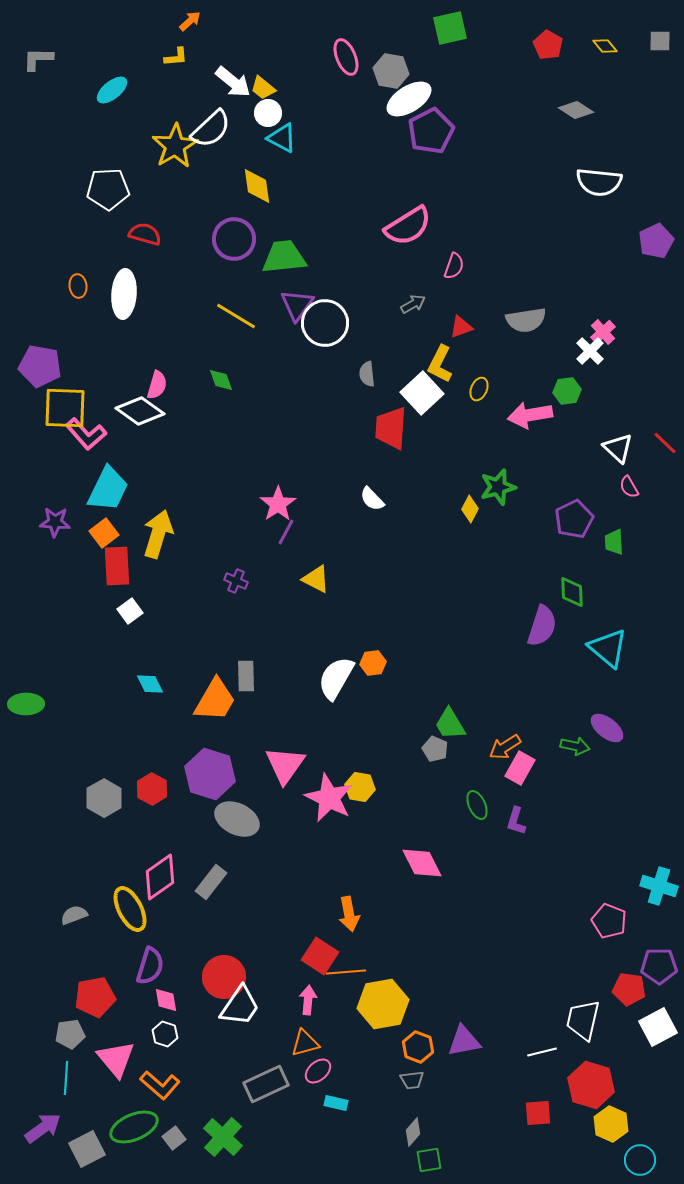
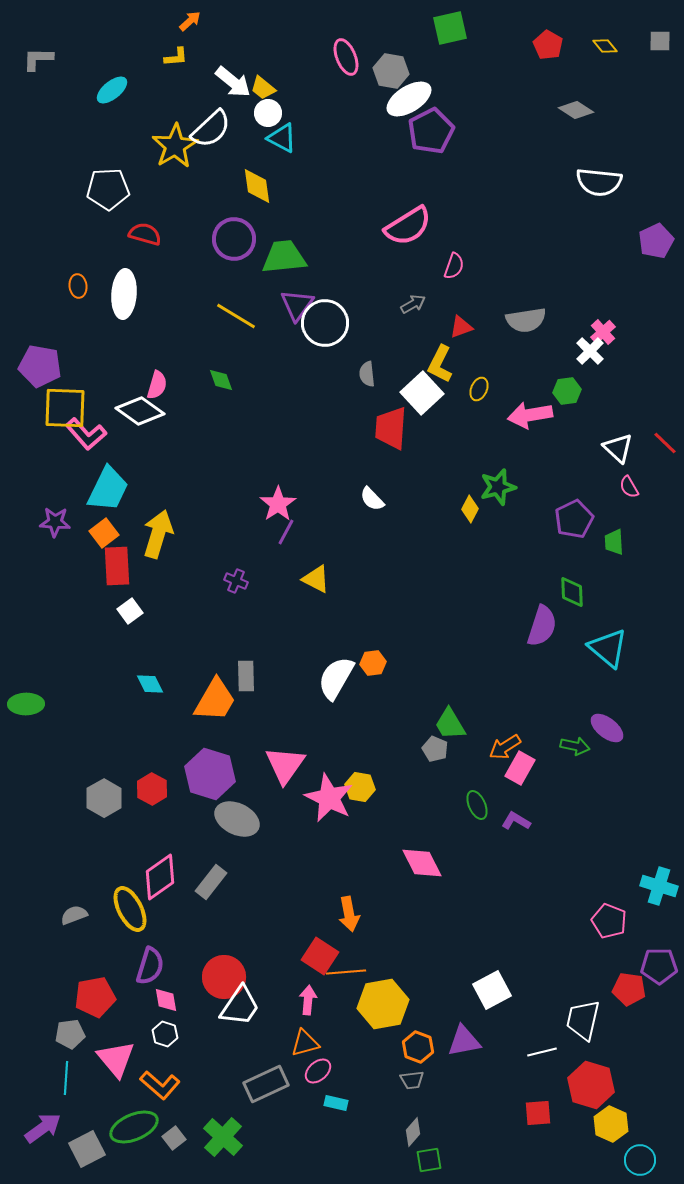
purple L-shape at (516, 821): rotated 104 degrees clockwise
white square at (658, 1027): moved 166 px left, 37 px up
